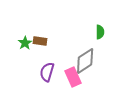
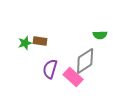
green semicircle: moved 3 px down; rotated 88 degrees clockwise
green star: rotated 16 degrees clockwise
purple semicircle: moved 3 px right, 3 px up
pink rectangle: rotated 24 degrees counterclockwise
